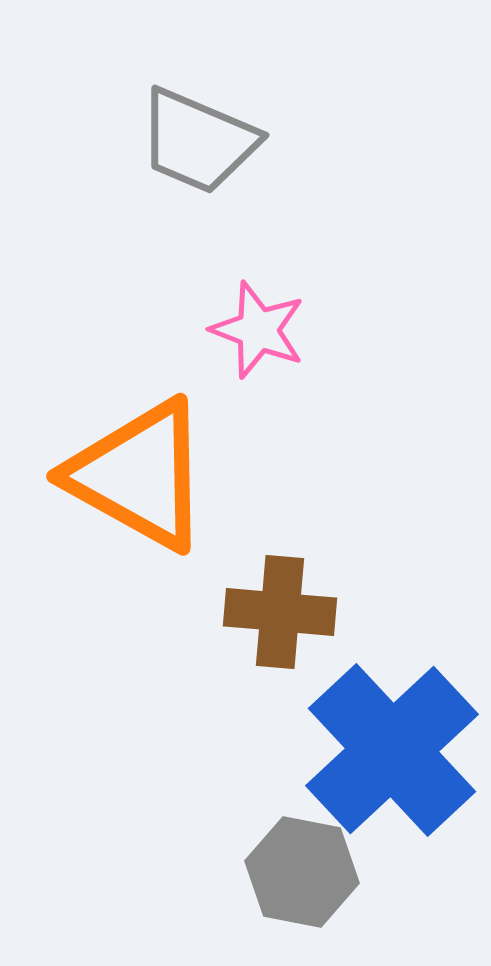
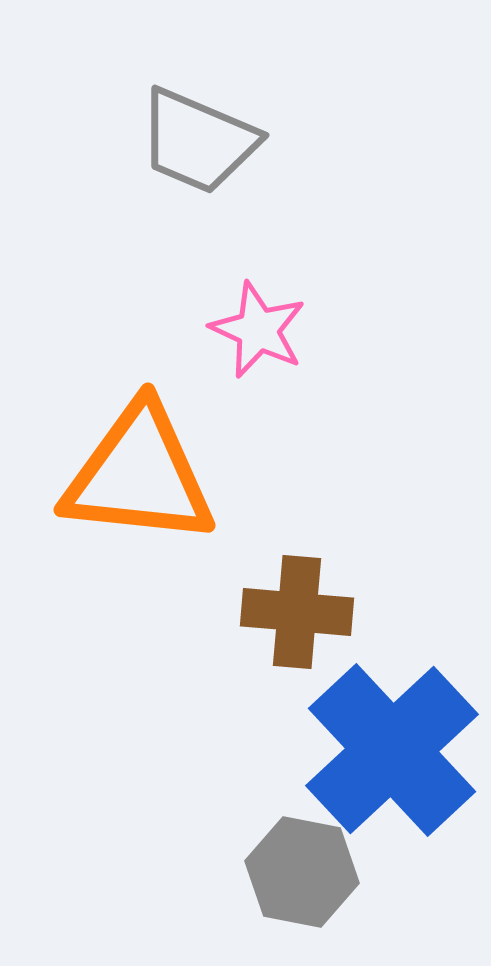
pink star: rotated 4 degrees clockwise
orange triangle: rotated 23 degrees counterclockwise
brown cross: moved 17 px right
